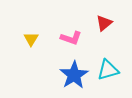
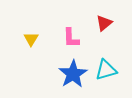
pink L-shape: rotated 70 degrees clockwise
cyan triangle: moved 2 px left
blue star: moved 1 px left, 1 px up
